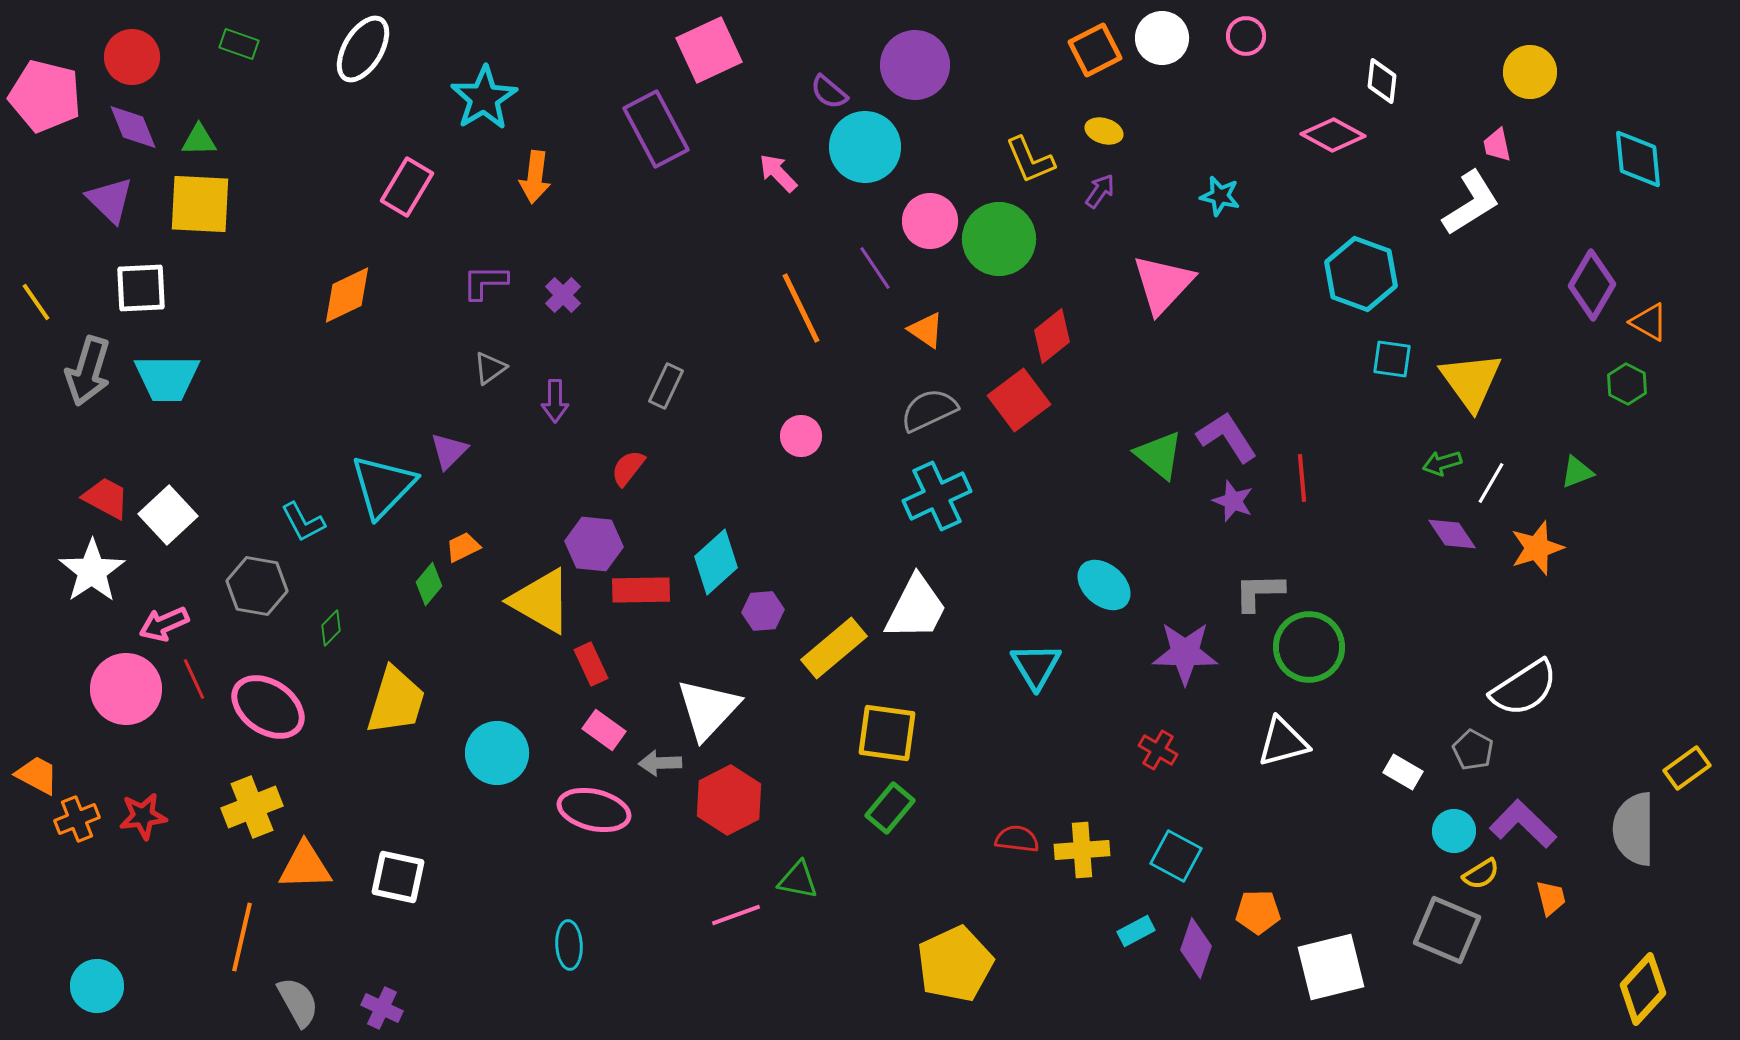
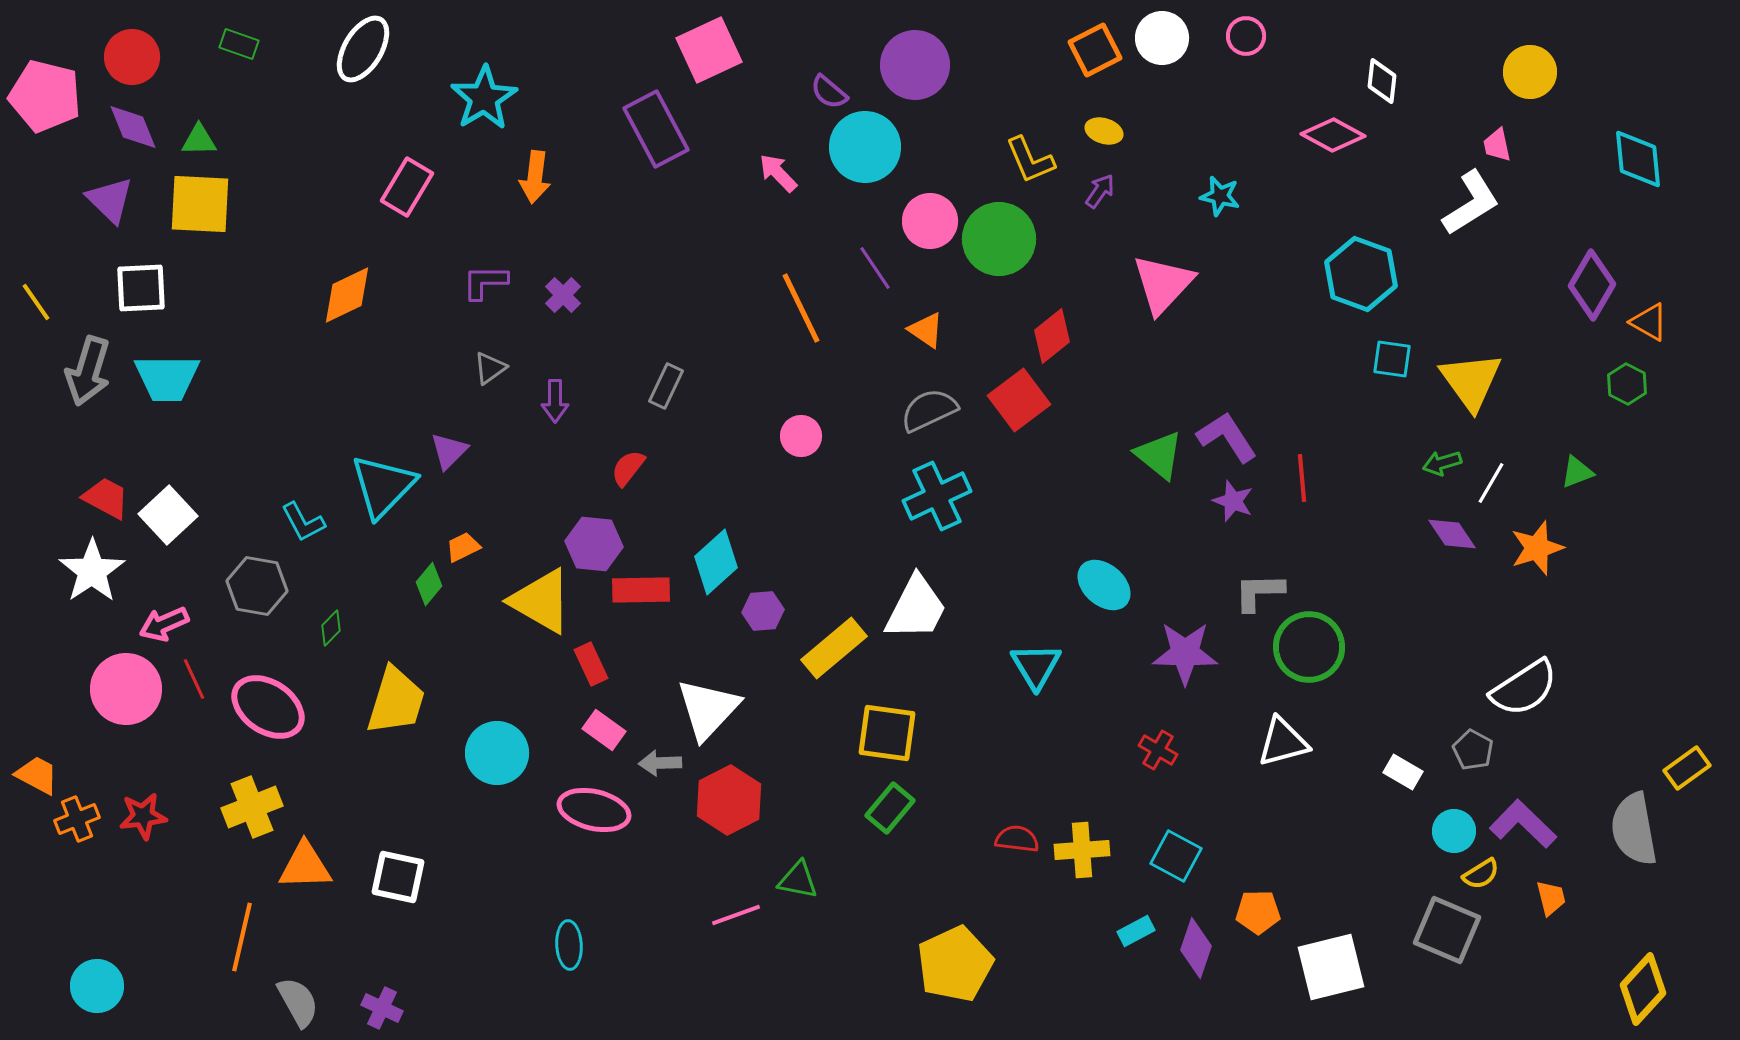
gray semicircle at (1634, 829): rotated 10 degrees counterclockwise
